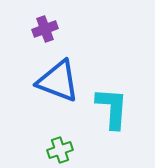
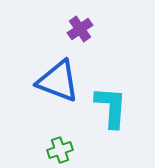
purple cross: moved 35 px right; rotated 15 degrees counterclockwise
cyan L-shape: moved 1 px left, 1 px up
